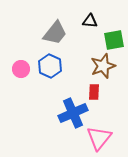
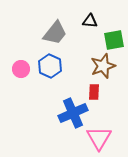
pink triangle: rotated 8 degrees counterclockwise
